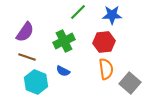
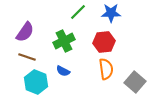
blue star: moved 1 px left, 2 px up
gray square: moved 5 px right, 1 px up
